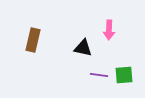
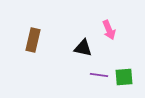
pink arrow: rotated 24 degrees counterclockwise
green square: moved 2 px down
